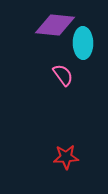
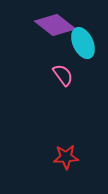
purple diamond: rotated 33 degrees clockwise
cyan ellipse: rotated 24 degrees counterclockwise
